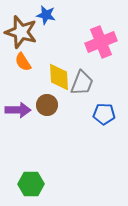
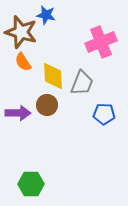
yellow diamond: moved 6 px left, 1 px up
purple arrow: moved 3 px down
